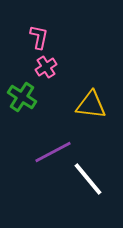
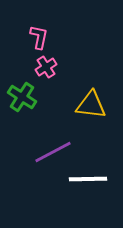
white line: rotated 51 degrees counterclockwise
